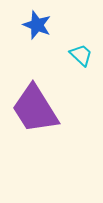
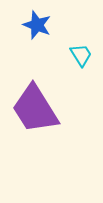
cyan trapezoid: rotated 15 degrees clockwise
